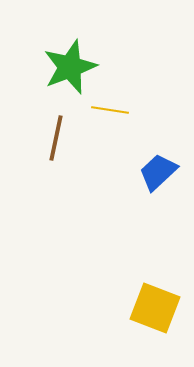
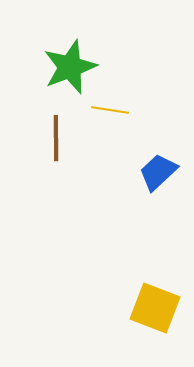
brown line: rotated 12 degrees counterclockwise
